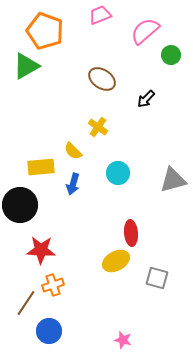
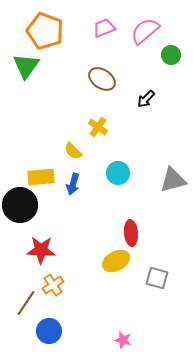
pink trapezoid: moved 4 px right, 13 px down
green triangle: rotated 24 degrees counterclockwise
yellow rectangle: moved 10 px down
orange cross: rotated 15 degrees counterclockwise
